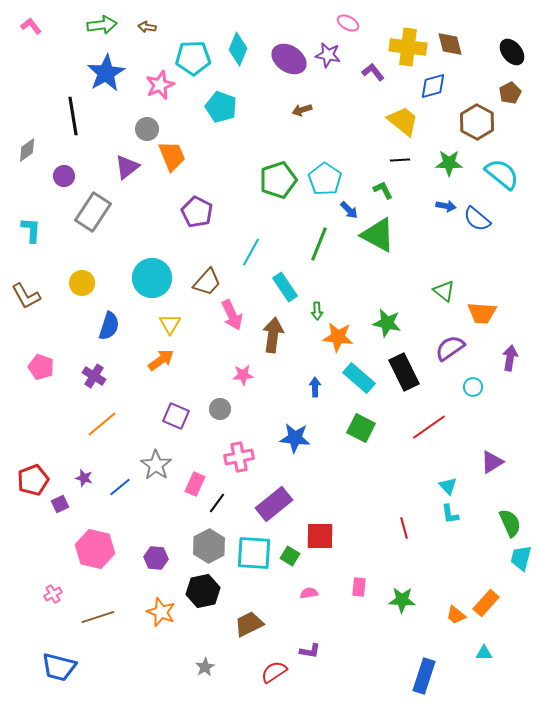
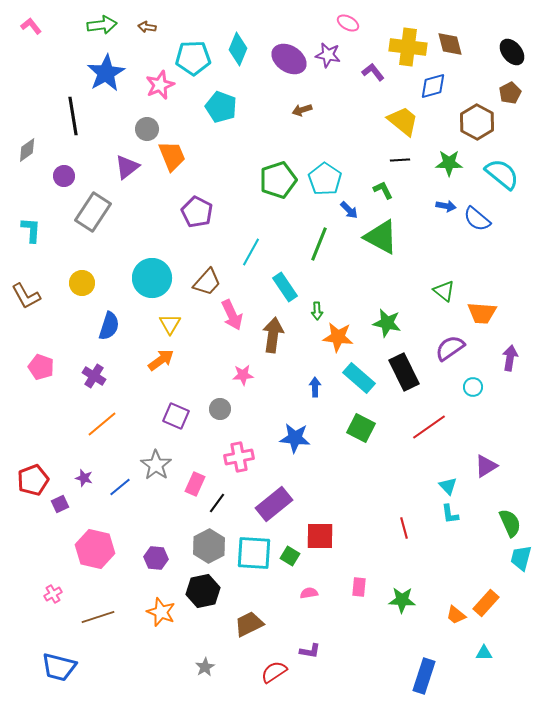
green triangle at (378, 235): moved 3 px right, 2 px down
purple triangle at (492, 462): moved 6 px left, 4 px down
